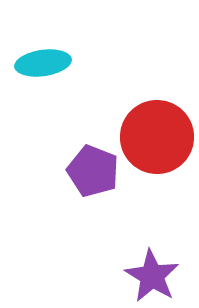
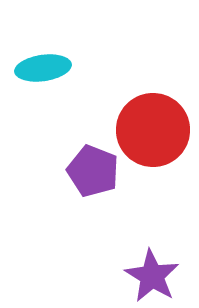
cyan ellipse: moved 5 px down
red circle: moved 4 px left, 7 px up
